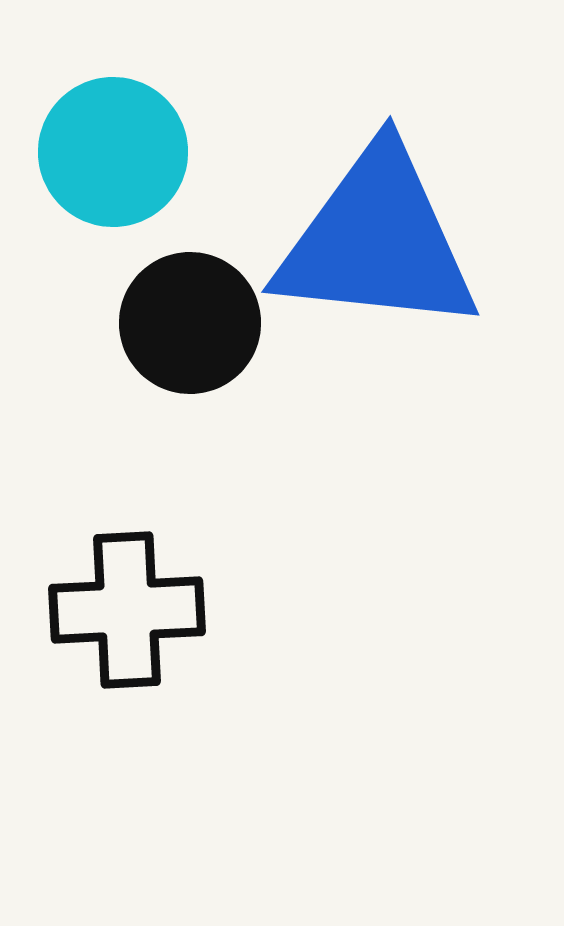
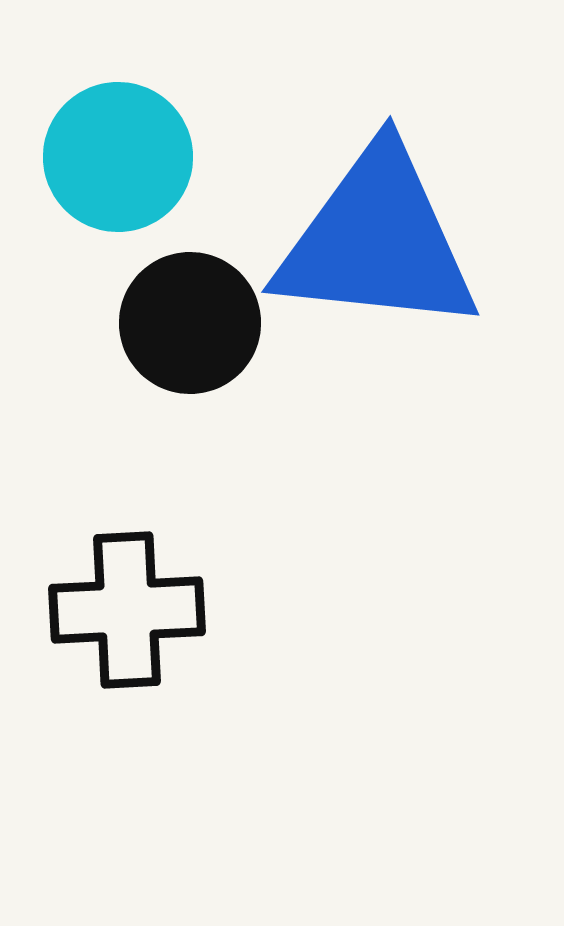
cyan circle: moved 5 px right, 5 px down
